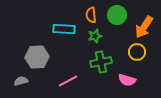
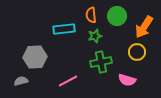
green circle: moved 1 px down
cyan rectangle: rotated 10 degrees counterclockwise
gray hexagon: moved 2 px left
